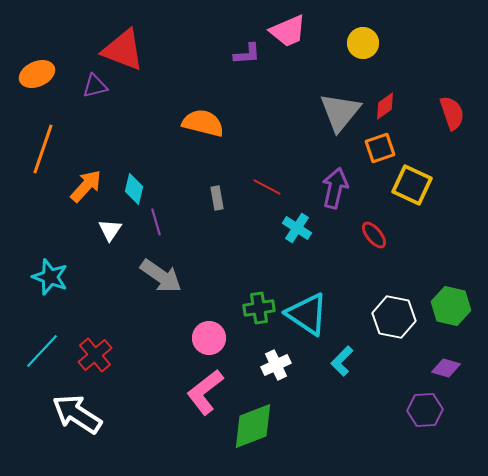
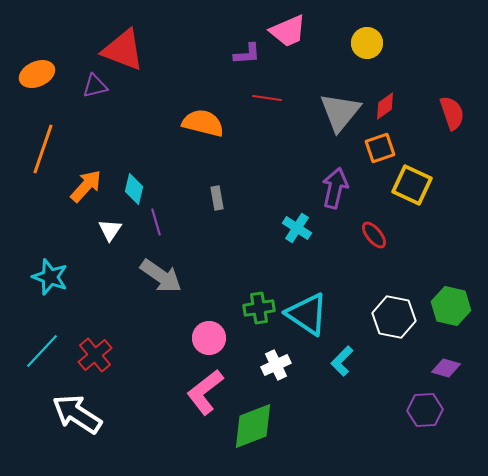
yellow circle: moved 4 px right
red line: moved 89 px up; rotated 20 degrees counterclockwise
